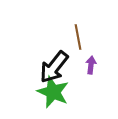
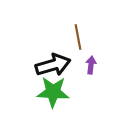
black arrow: moved 1 px left, 2 px up; rotated 144 degrees counterclockwise
green star: rotated 20 degrees counterclockwise
